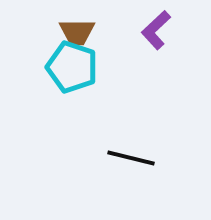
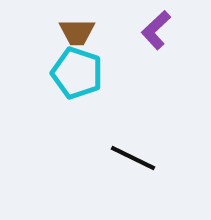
cyan pentagon: moved 5 px right, 6 px down
black line: moved 2 px right; rotated 12 degrees clockwise
